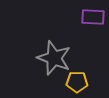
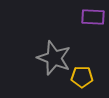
yellow pentagon: moved 5 px right, 5 px up
